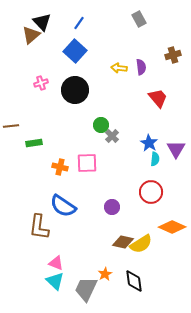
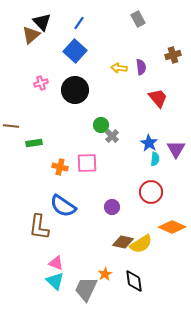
gray rectangle: moved 1 px left
brown line: rotated 14 degrees clockwise
